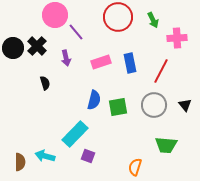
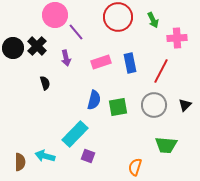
black triangle: rotated 24 degrees clockwise
